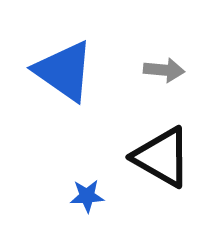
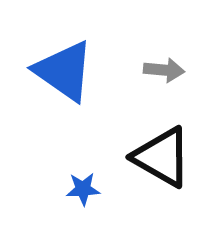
blue star: moved 4 px left, 7 px up
